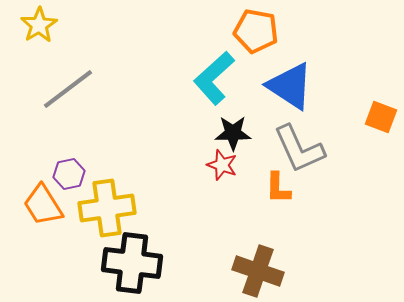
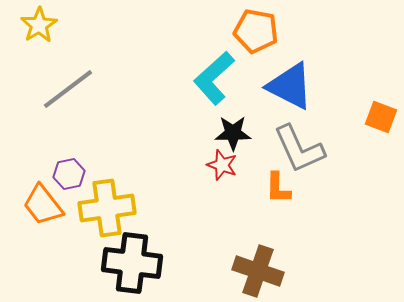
blue triangle: rotated 6 degrees counterclockwise
orange trapezoid: rotated 6 degrees counterclockwise
